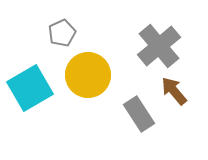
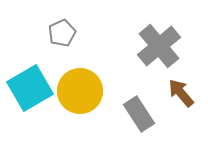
yellow circle: moved 8 px left, 16 px down
brown arrow: moved 7 px right, 2 px down
